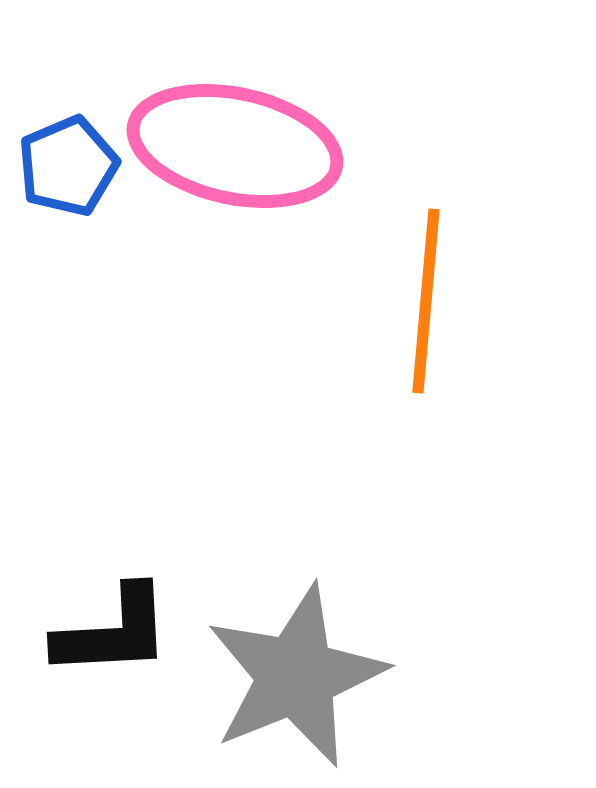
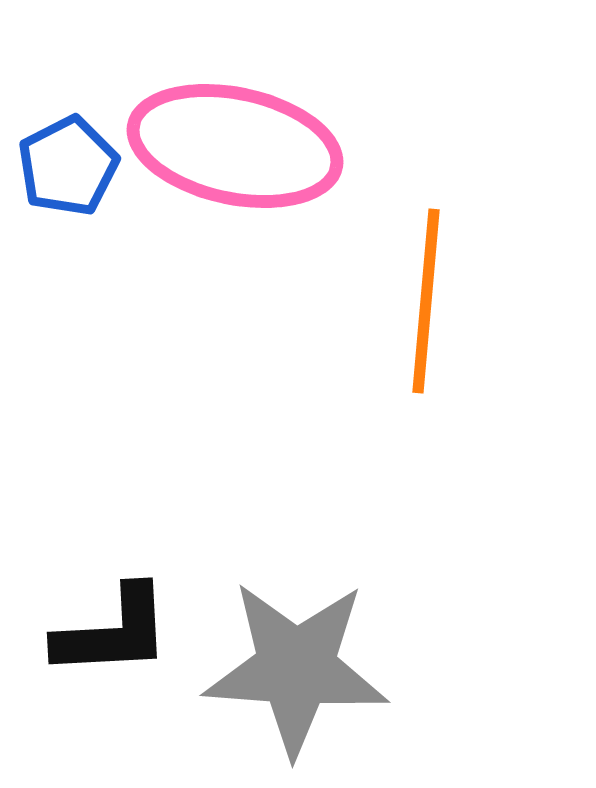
blue pentagon: rotated 4 degrees counterclockwise
gray star: moved 8 px up; rotated 26 degrees clockwise
